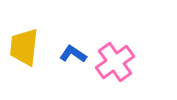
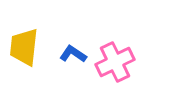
pink cross: rotated 9 degrees clockwise
